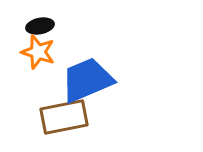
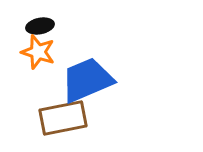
brown rectangle: moved 1 px left, 1 px down
